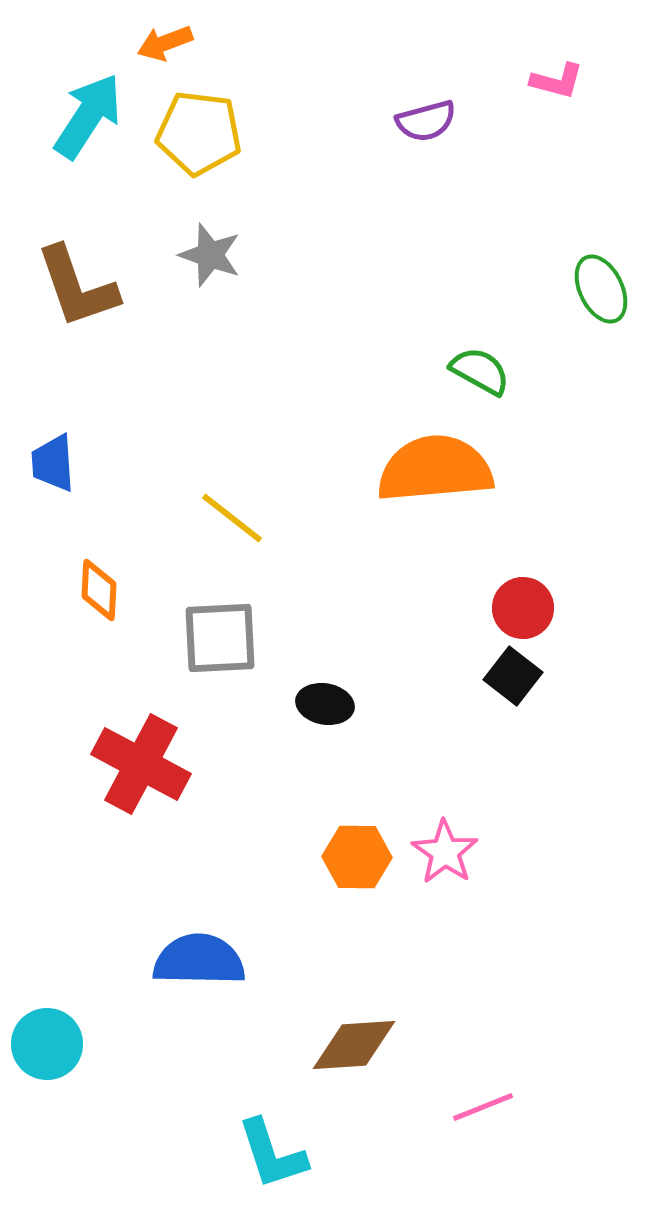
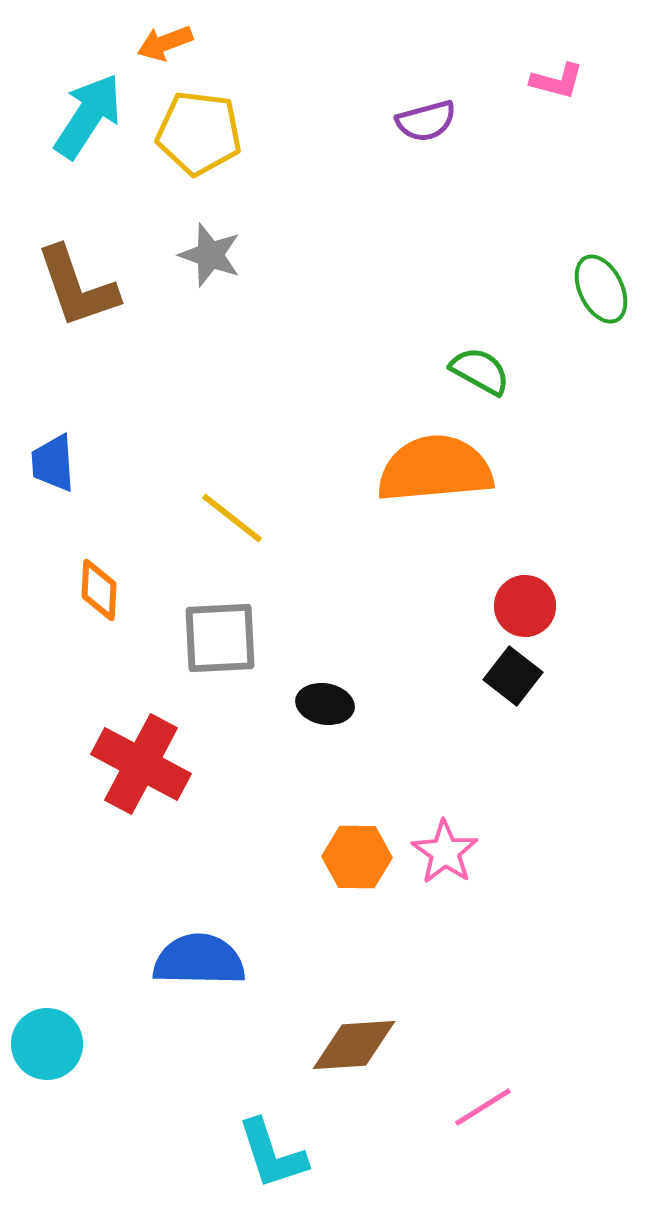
red circle: moved 2 px right, 2 px up
pink line: rotated 10 degrees counterclockwise
